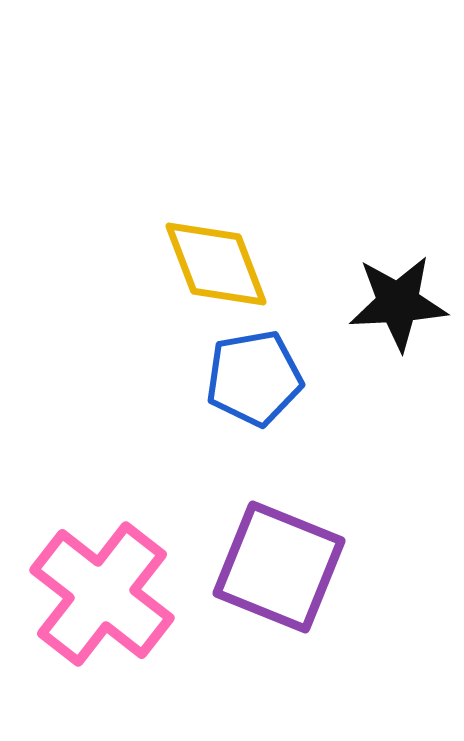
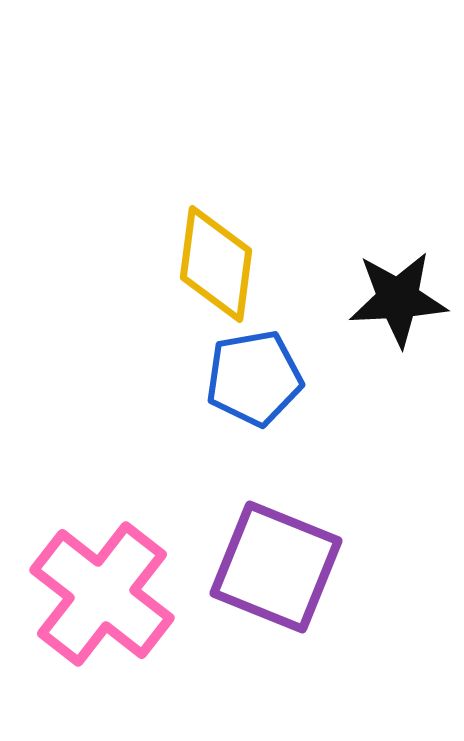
yellow diamond: rotated 28 degrees clockwise
black star: moved 4 px up
purple square: moved 3 px left
